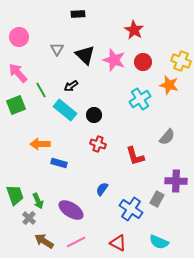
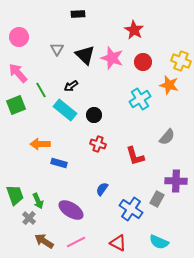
pink star: moved 2 px left, 2 px up
